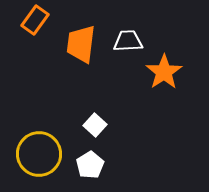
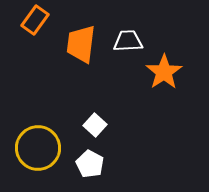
yellow circle: moved 1 px left, 6 px up
white pentagon: moved 1 px up; rotated 12 degrees counterclockwise
